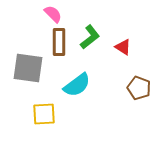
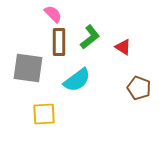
cyan semicircle: moved 5 px up
